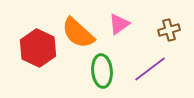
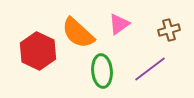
red hexagon: moved 3 px down
